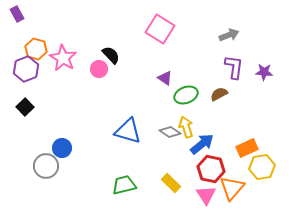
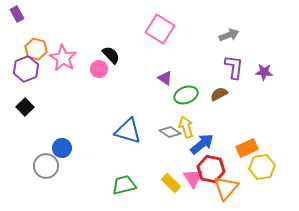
orange triangle: moved 6 px left
pink triangle: moved 13 px left, 17 px up
